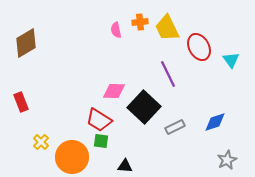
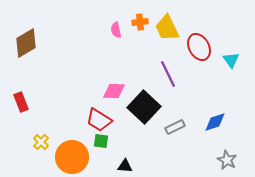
gray star: rotated 18 degrees counterclockwise
